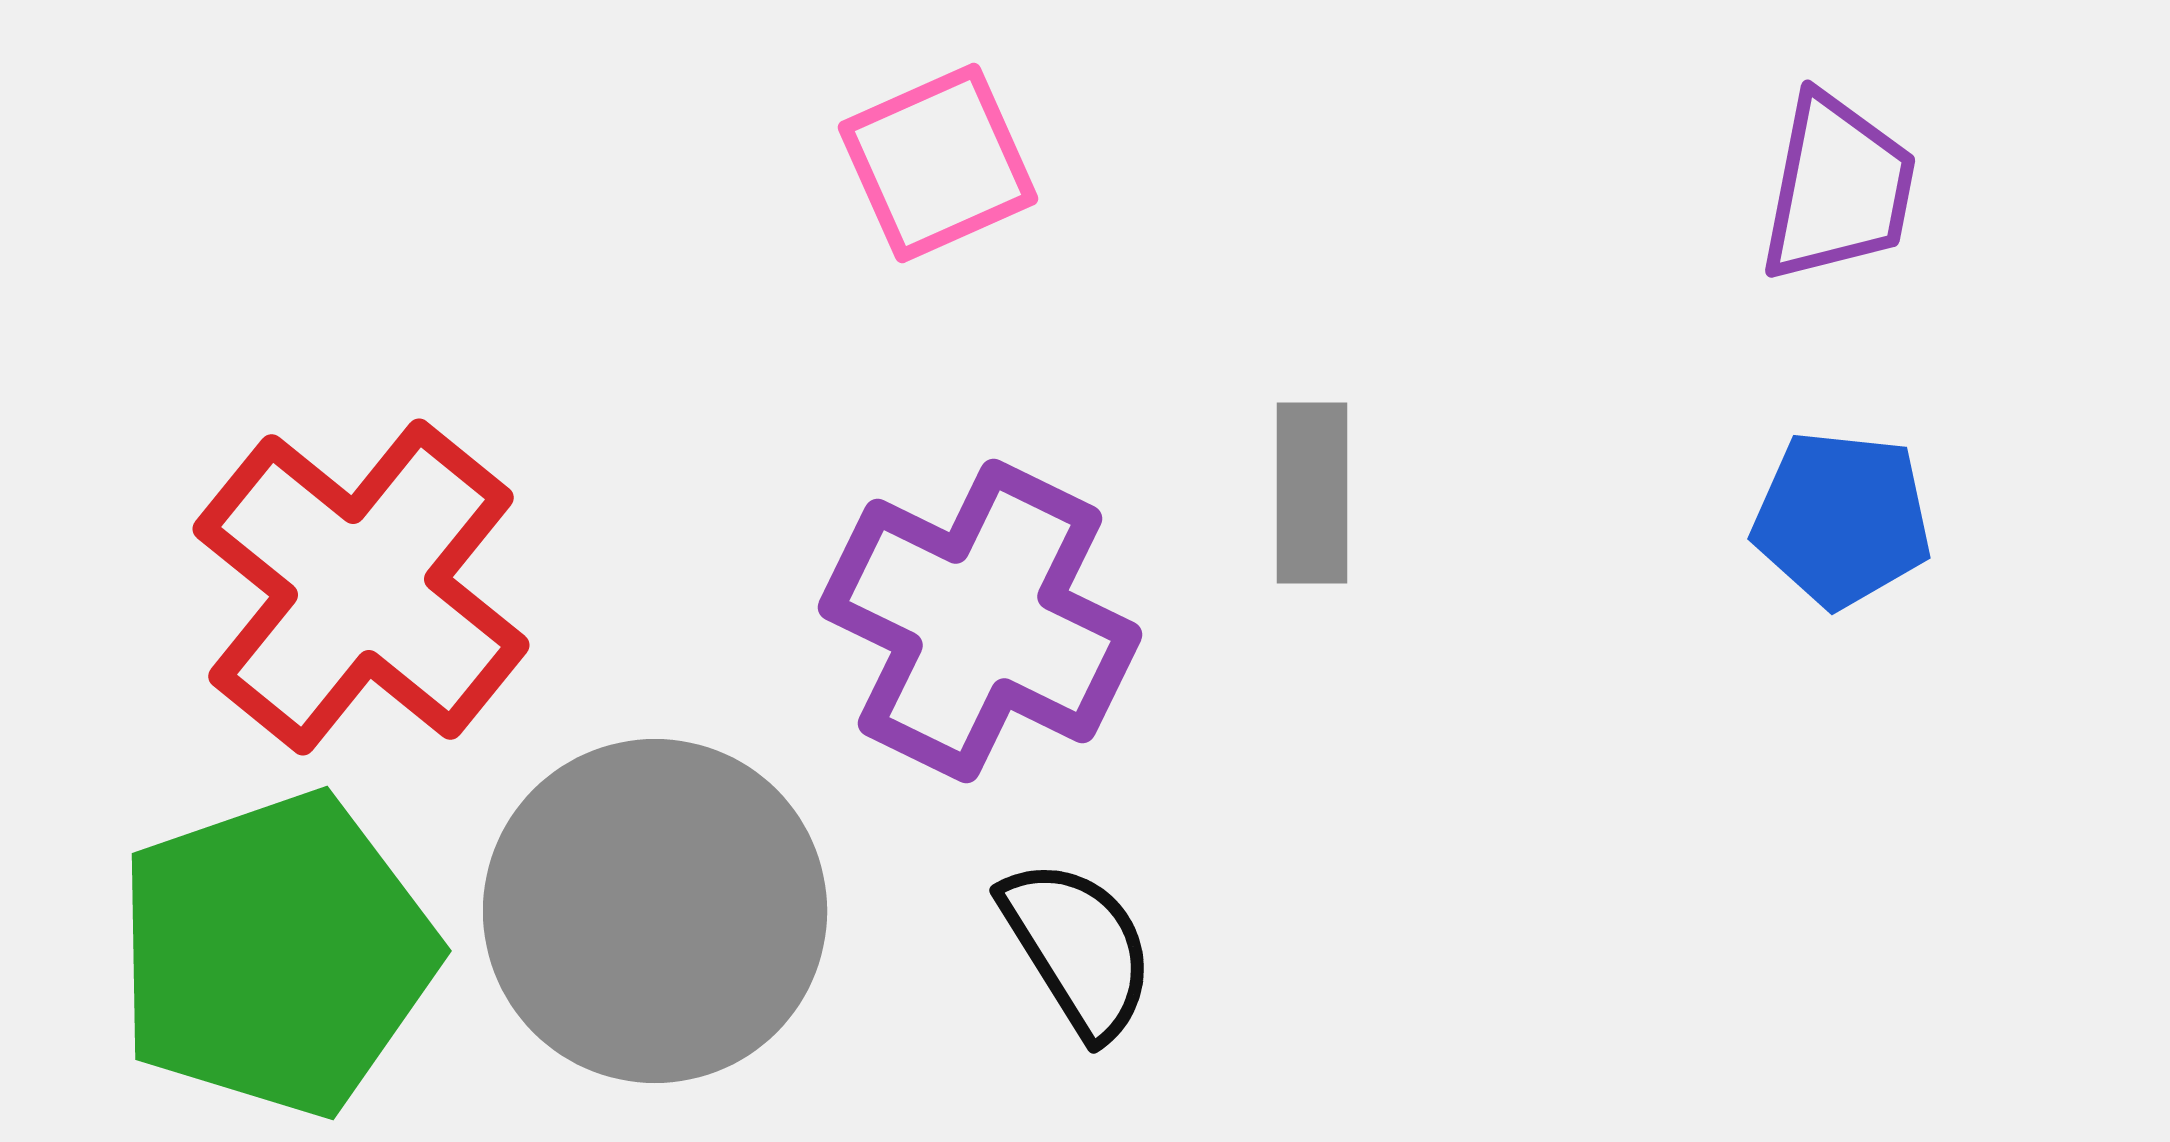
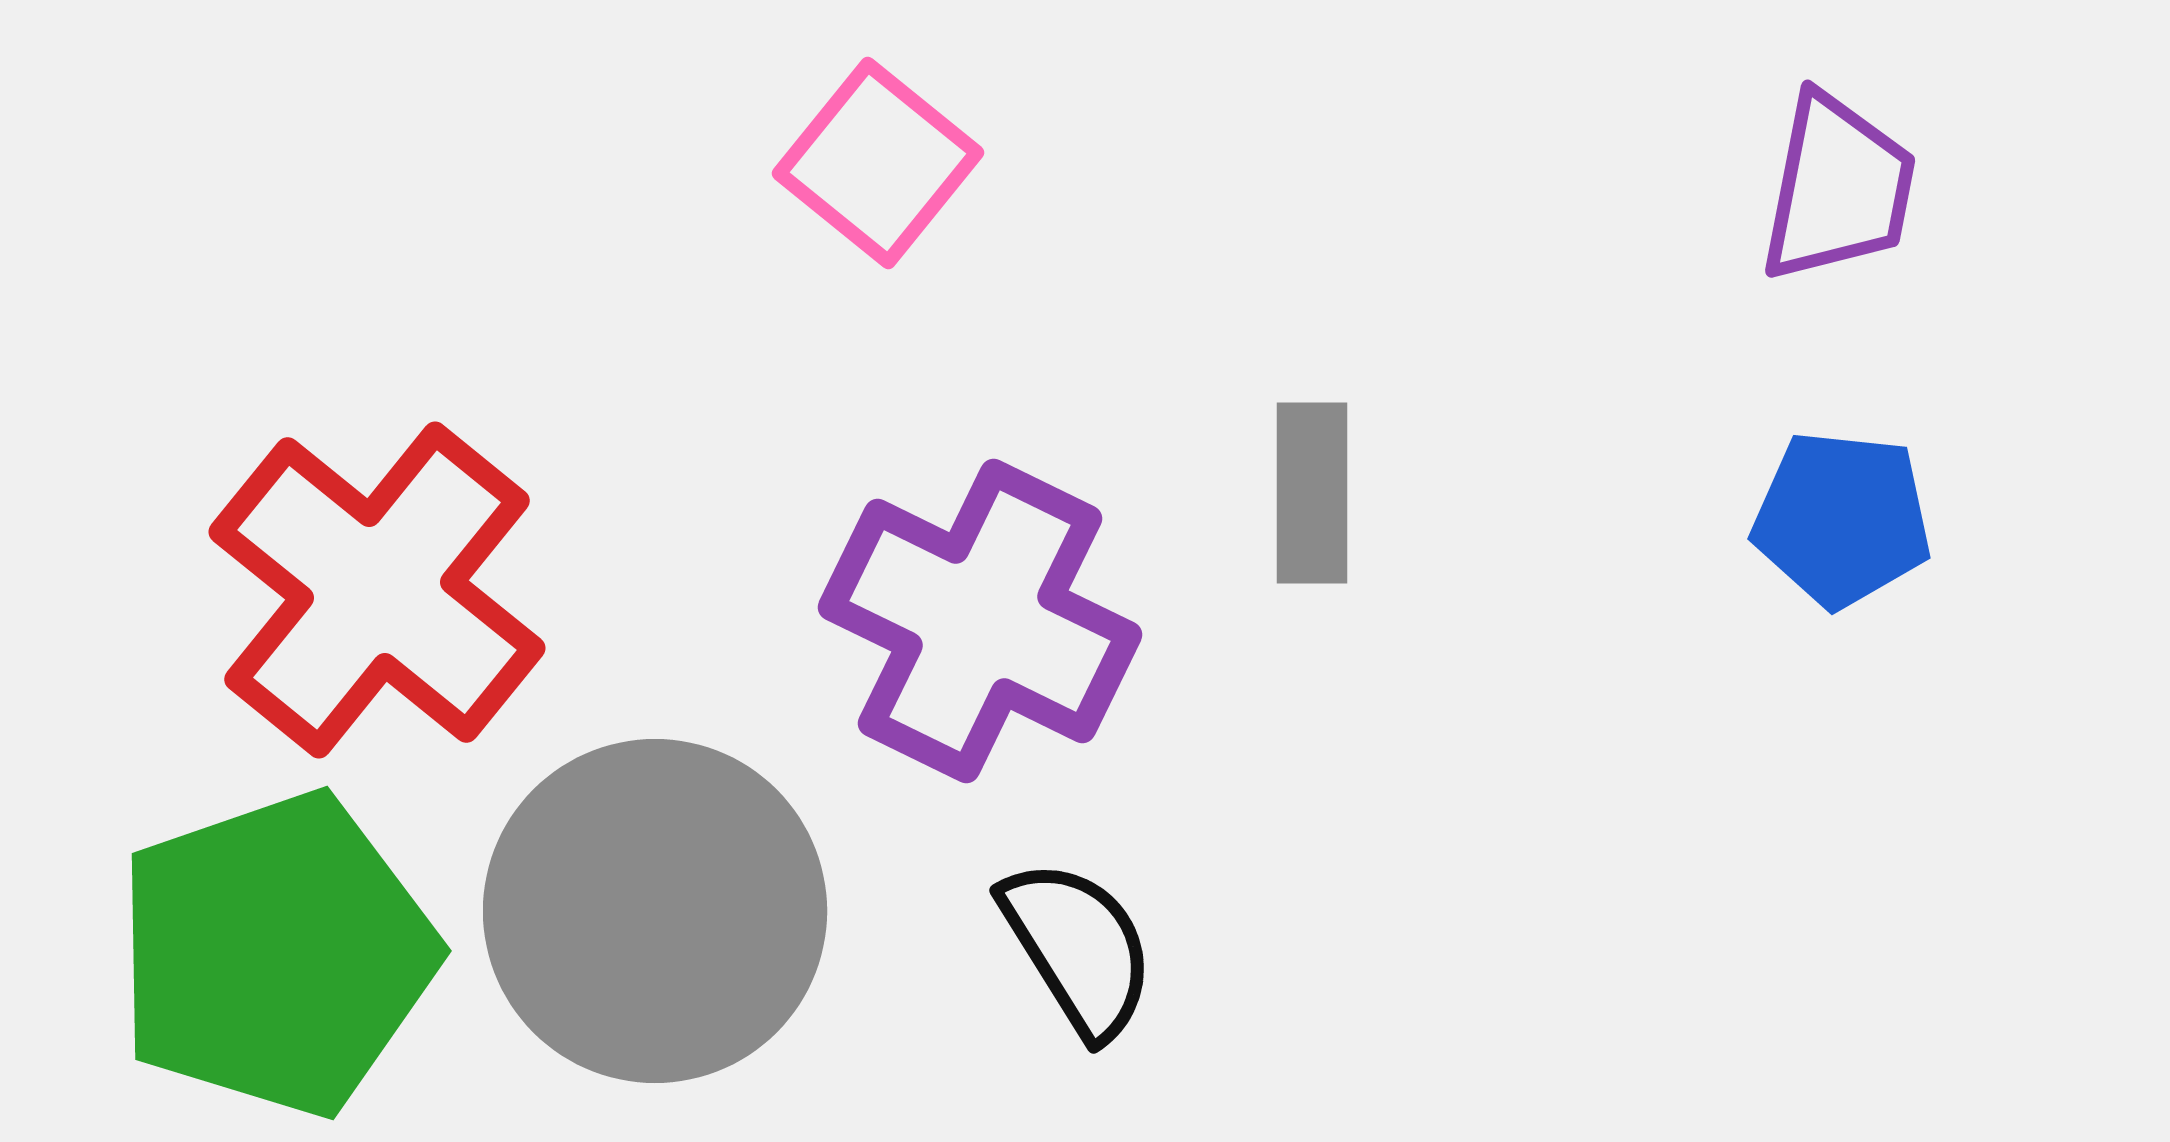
pink square: moved 60 px left; rotated 27 degrees counterclockwise
red cross: moved 16 px right, 3 px down
